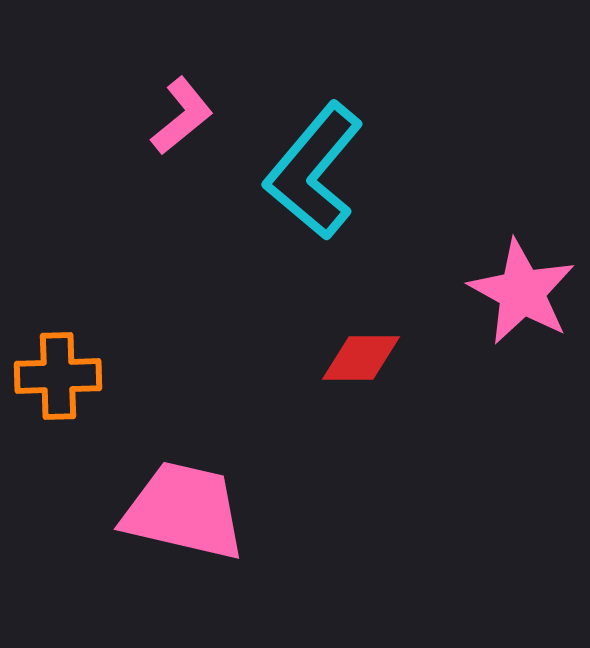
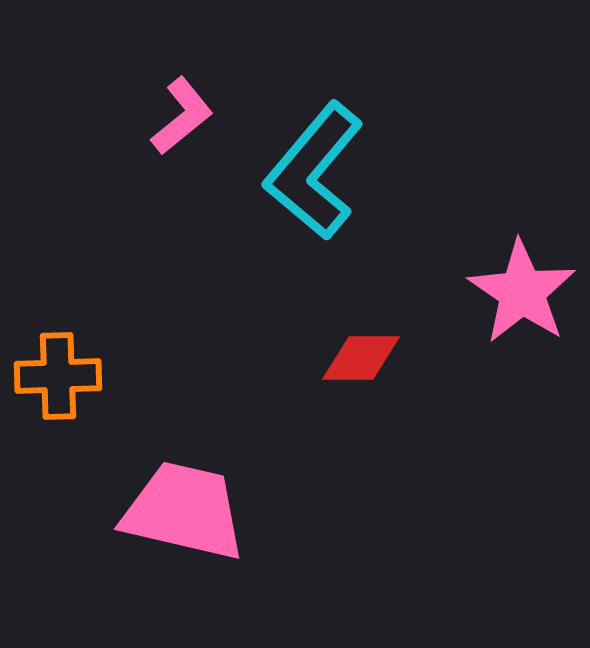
pink star: rotated 5 degrees clockwise
